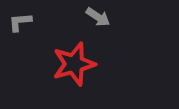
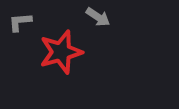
red star: moved 13 px left, 12 px up
